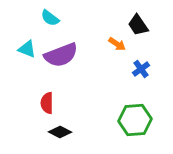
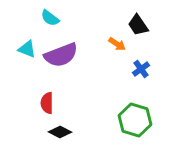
green hexagon: rotated 20 degrees clockwise
